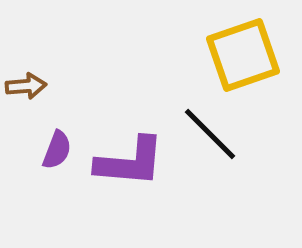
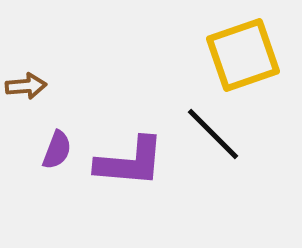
black line: moved 3 px right
